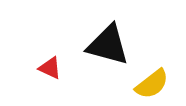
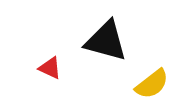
black triangle: moved 2 px left, 4 px up
